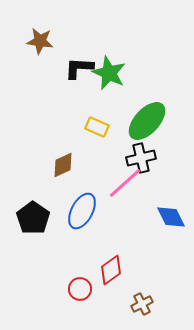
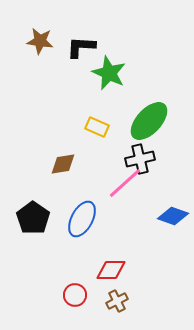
black L-shape: moved 2 px right, 21 px up
green ellipse: moved 2 px right
black cross: moved 1 px left, 1 px down
brown diamond: moved 1 px up; rotated 16 degrees clockwise
blue ellipse: moved 8 px down
blue diamond: moved 2 px right, 1 px up; rotated 44 degrees counterclockwise
red diamond: rotated 36 degrees clockwise
red circle: moved 5 px left, 6 px down
brown cross: moved 25 px left, 3 px up
